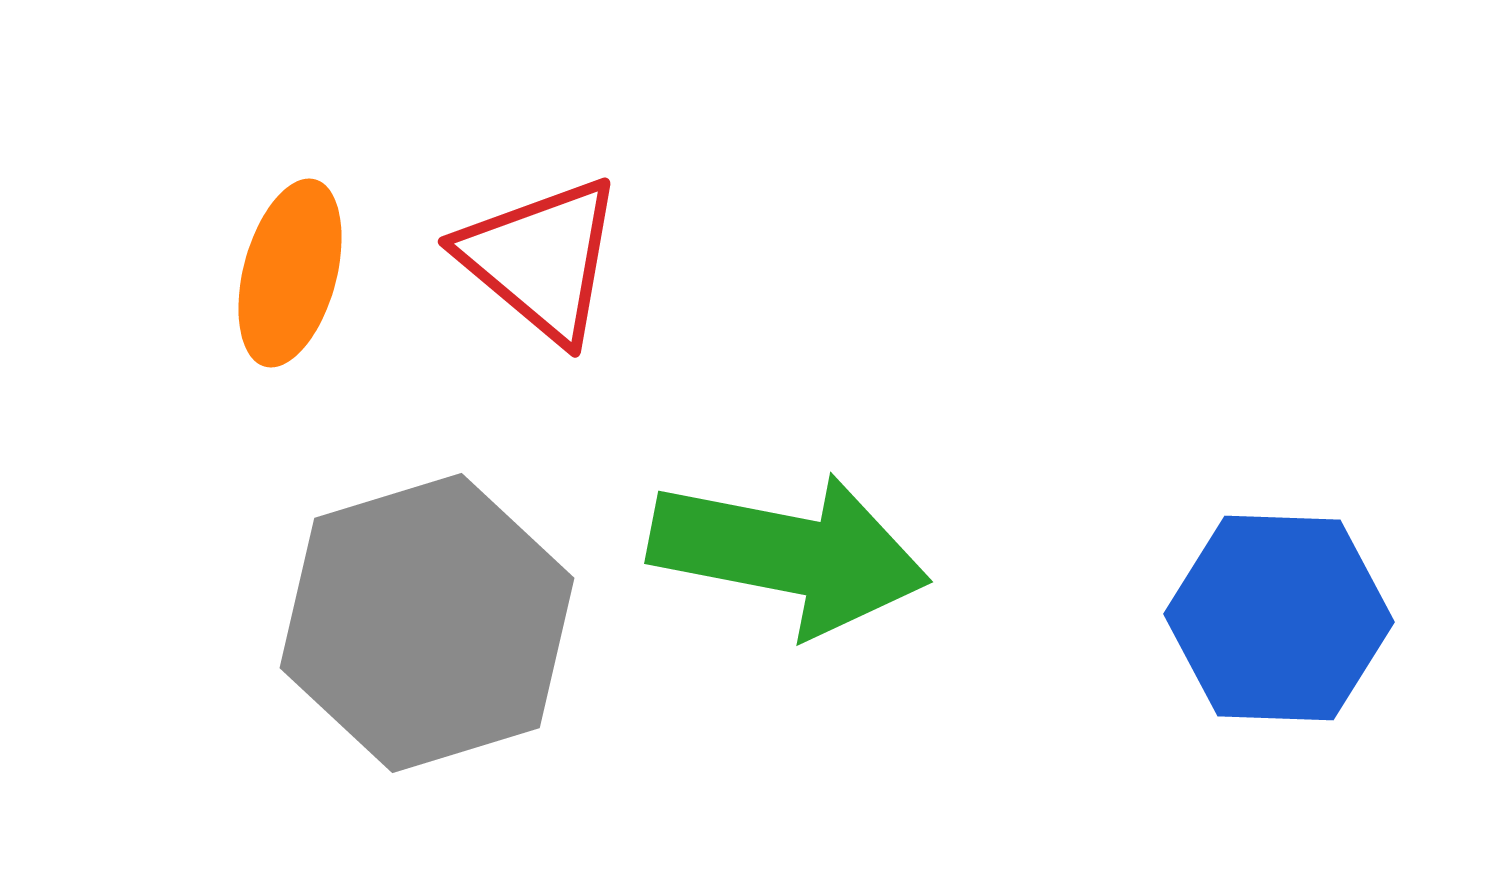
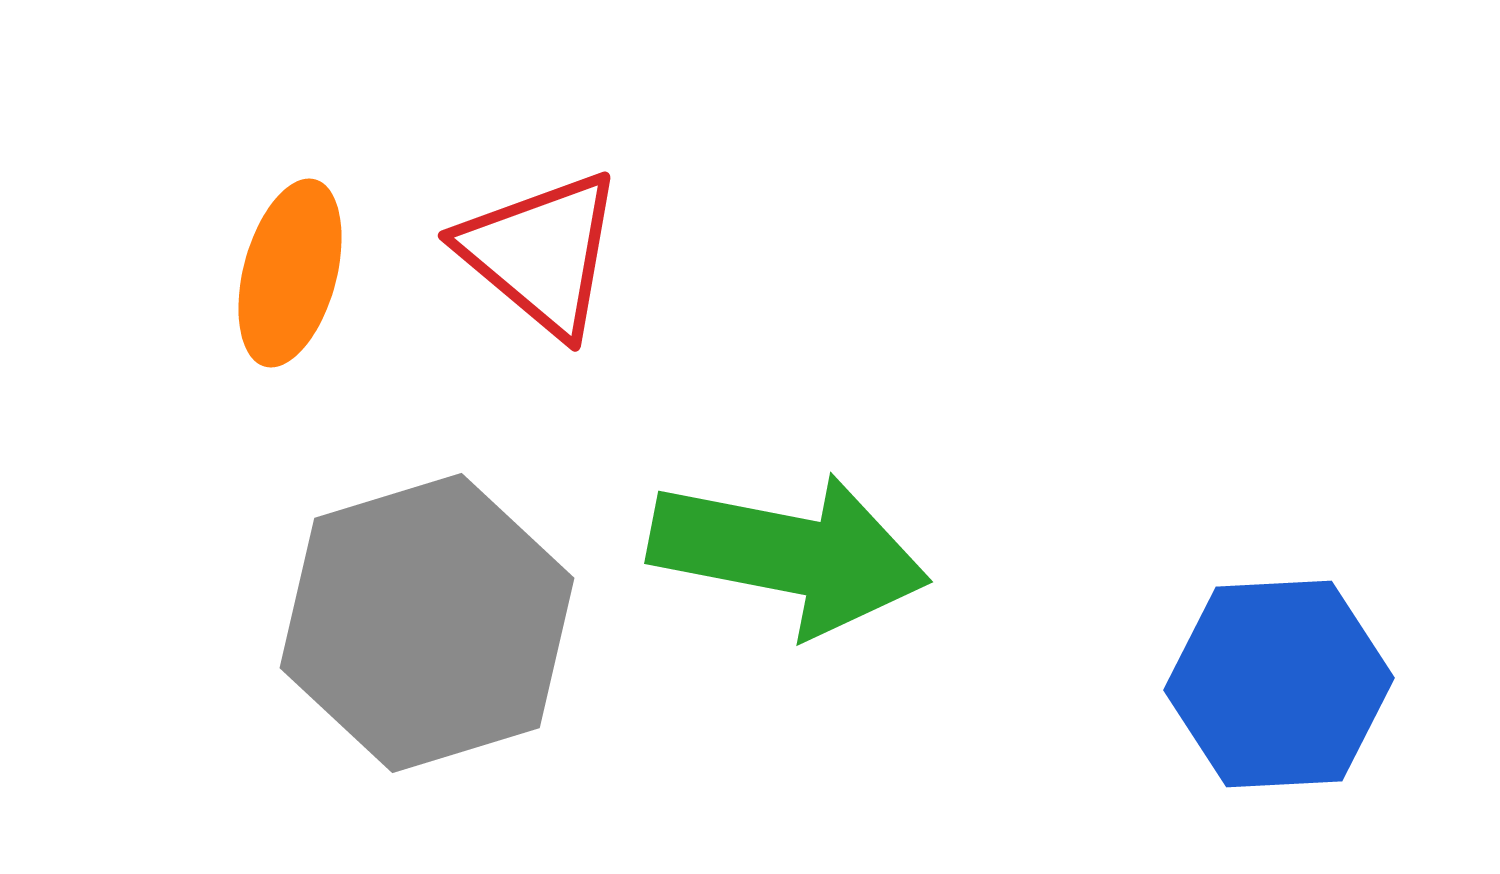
red triangle: moved 6 px up
blue hexagon: moved 66 px down; rotated 5 degrees counterclockwise
